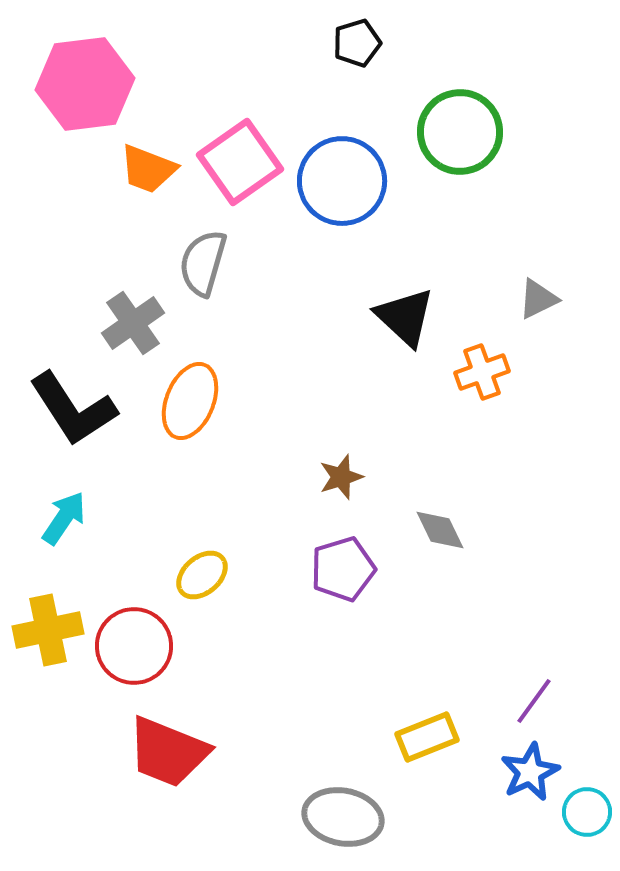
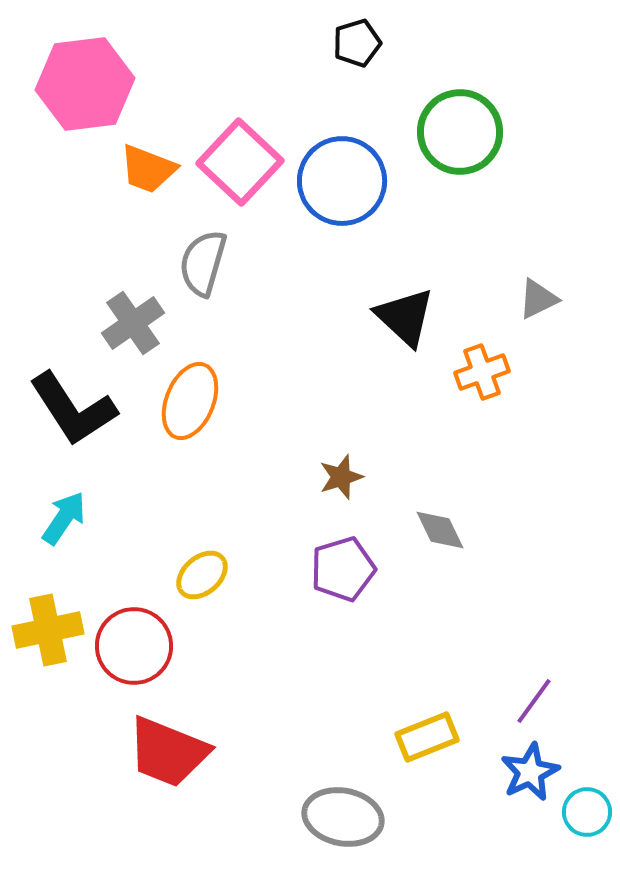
pink square: rotated 12 degrees counterclockwise
